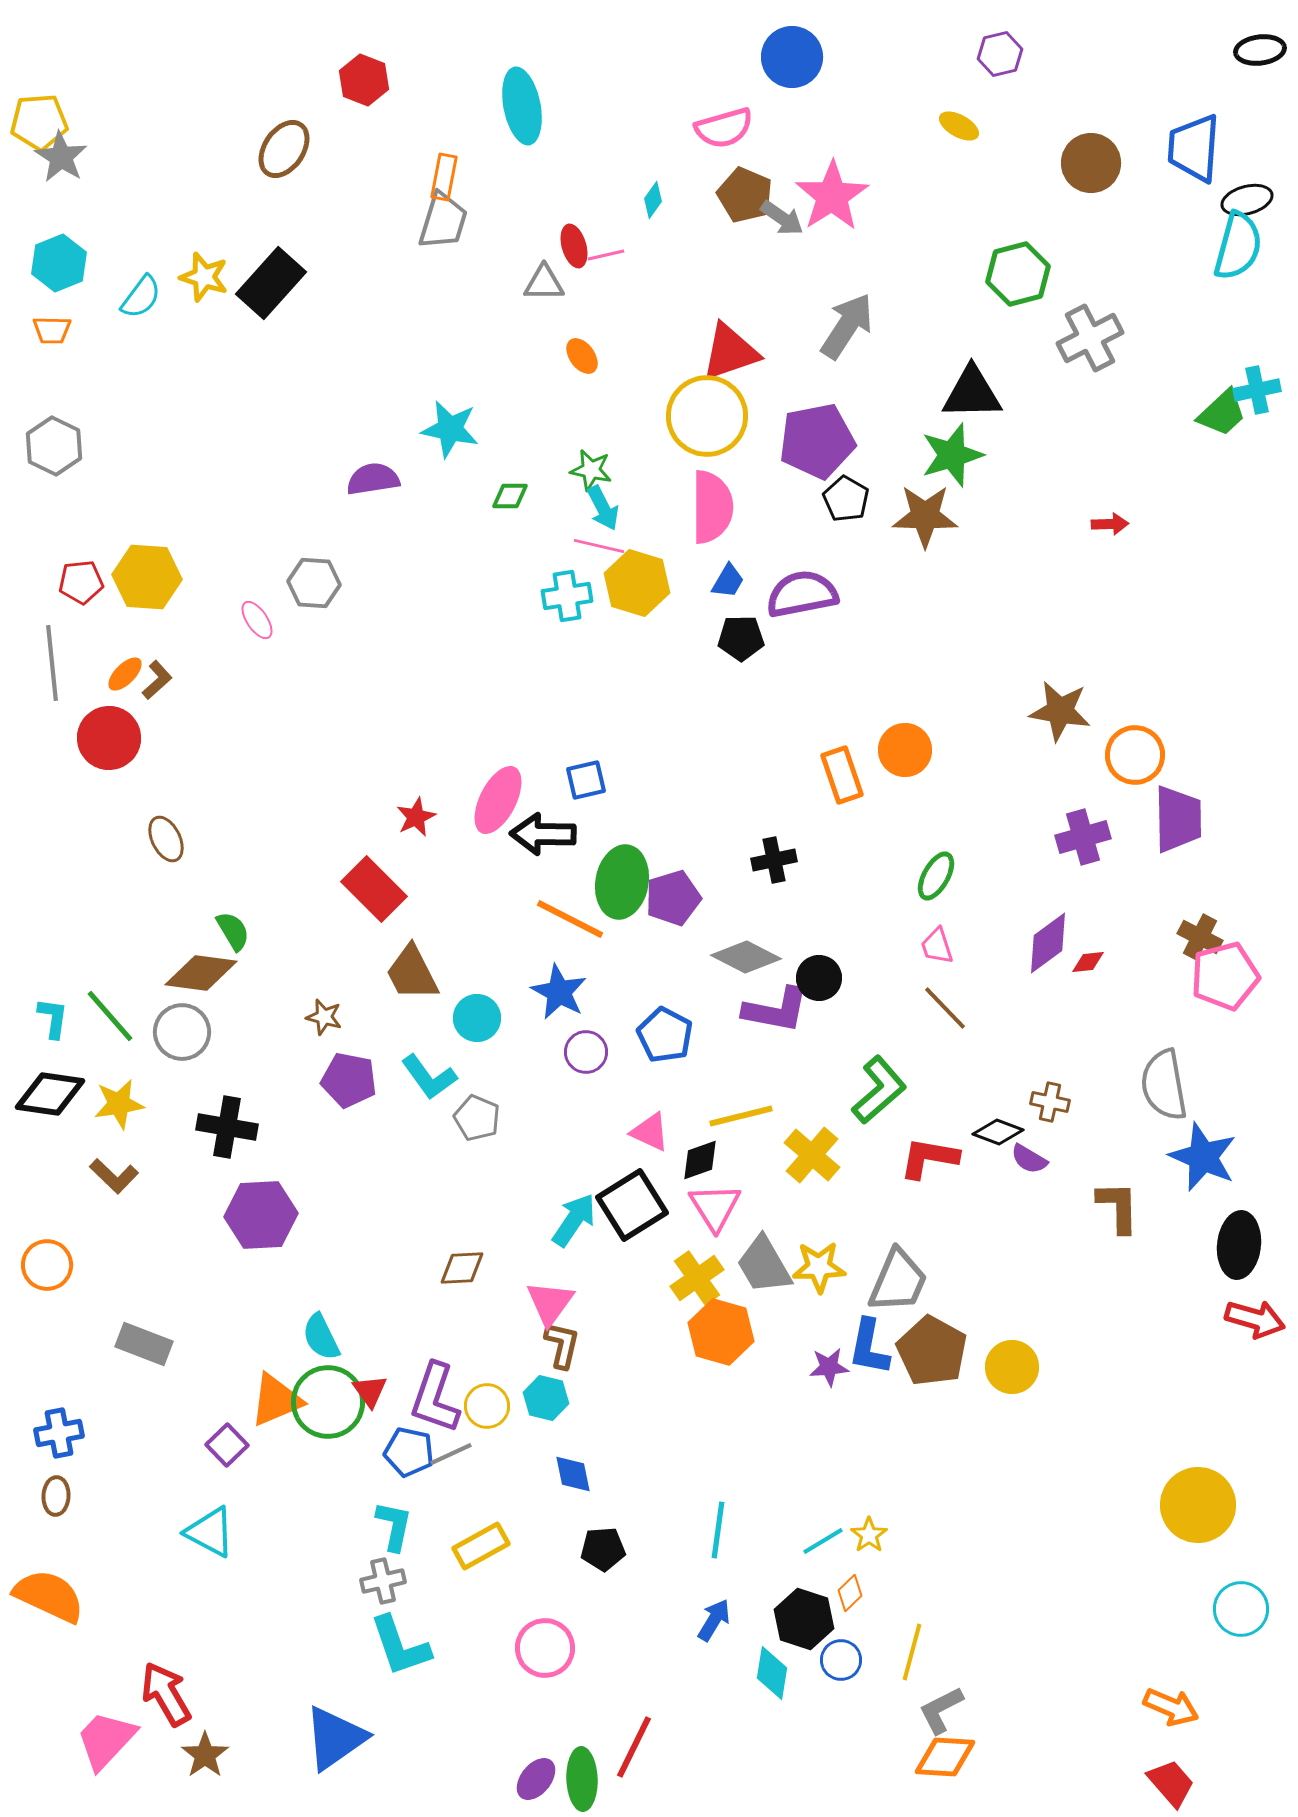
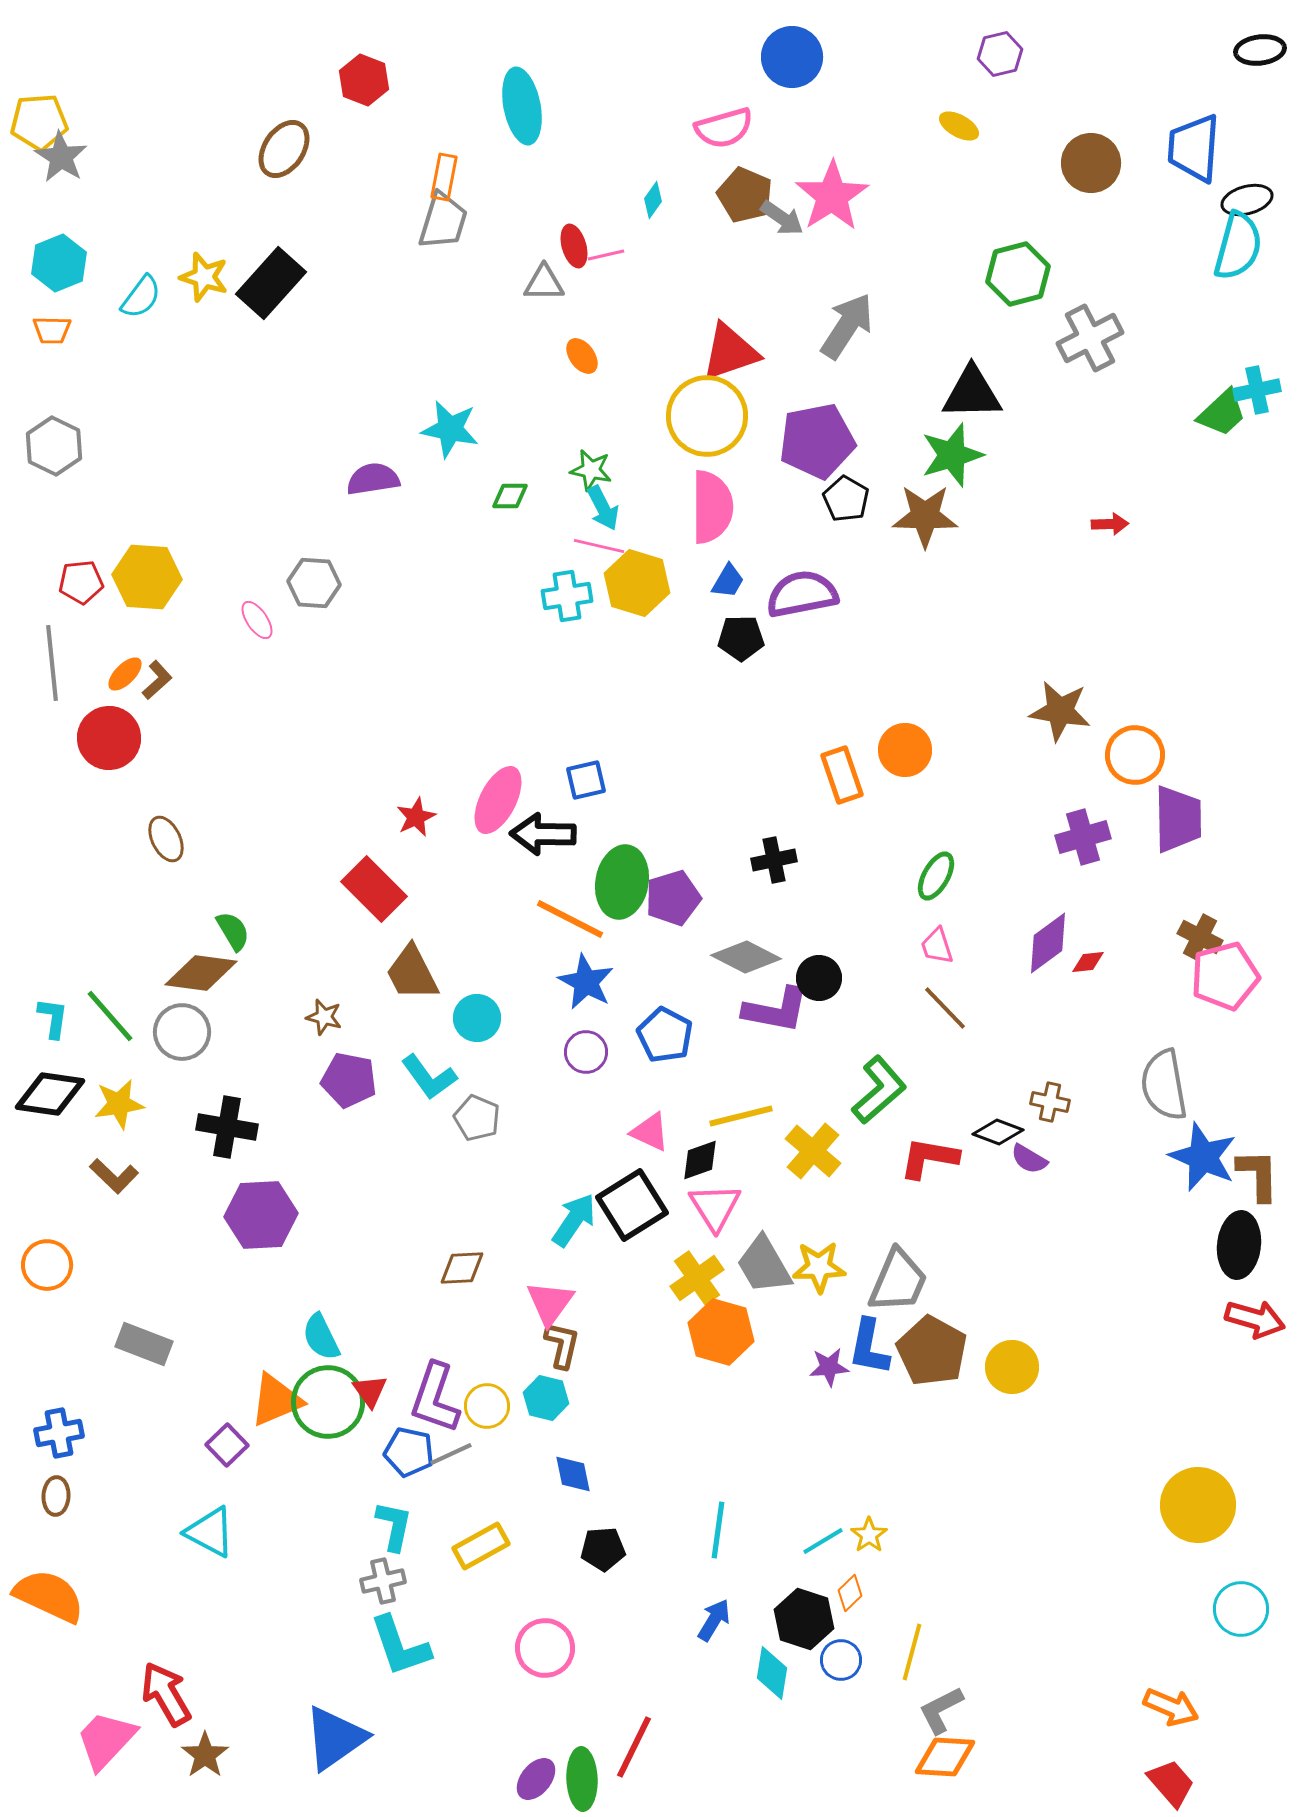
blue star at (559, 992): moved 27 px right, 10 px up
yellow cross at (812, 1155): moved 1 px right, 4 px up
brown L-shape at (1118, 1207): moved 140 px right, 32 px up
